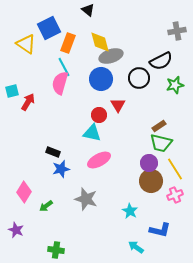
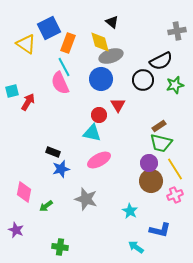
black triangle: moved 24 px right, 12 px down
black circle: moved 4 px right, 2 px down
pink semicircle: rotated 40 degrees counterclockwise
pink diamond: rotated 20 degrees counterclockwise
green cross: moved 4 px right, 3 px up
